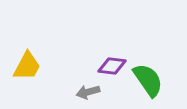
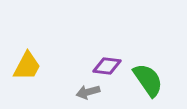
purple diamond: moved 5 px left
